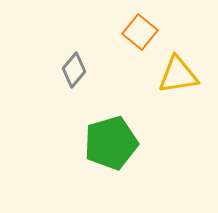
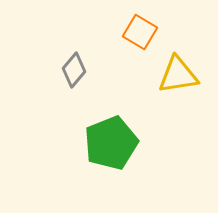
orange square: rotated 8 degrees counterclockwise
green pentagon: rotated 6 degrees counterclockwise
